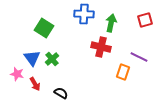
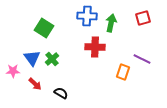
blue cross: moved 3 px right, 2 px down
red square: moved 2 px left, 2 px up
red cross: moved 6 px left; rotated 12 degrees counterclockwise
purple line: moved 3 px right, 2 px down
pink star: moved 4 px left, 3 px up; rotated 16 degrees counterclockwise
red arrow: rotated 16 degrees counterclockwise
